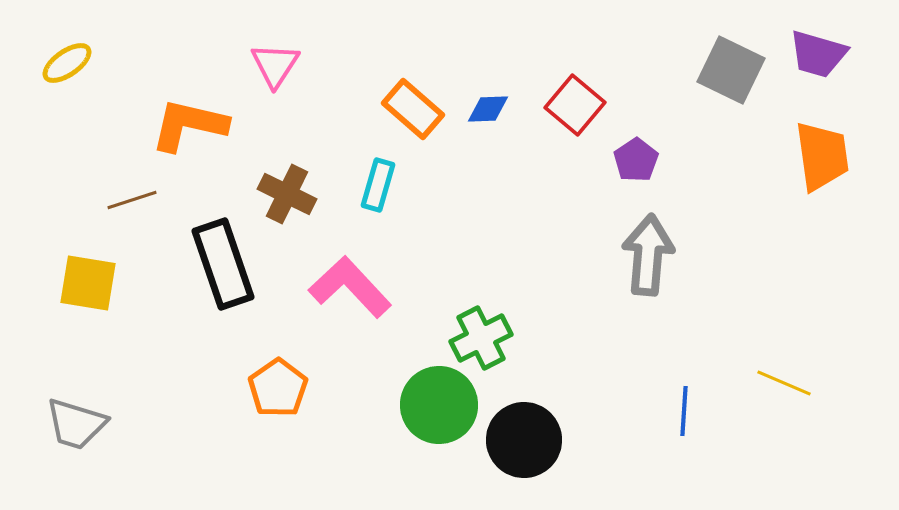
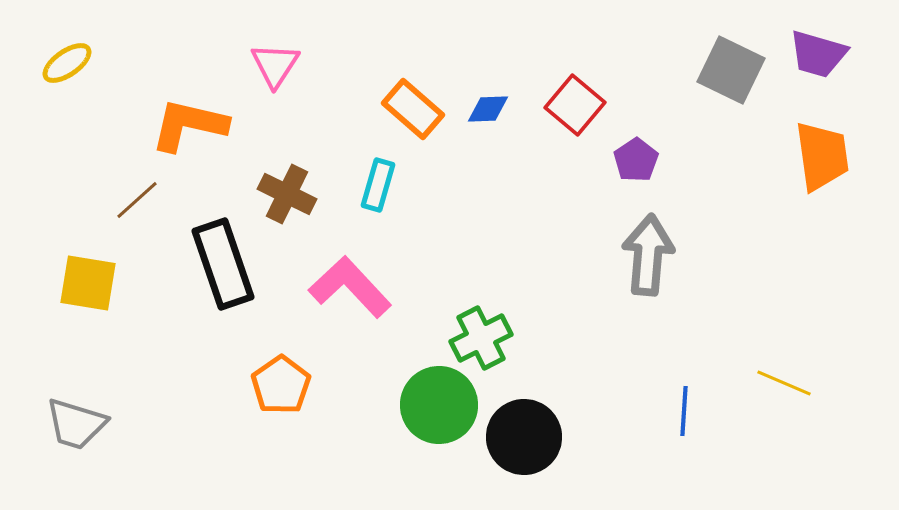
brown line: moved 5 px right; rotated 24 degrees counterclockwise
orange pentagon: moved 3 px right, 3 px up
black circle: moved 3 px up
